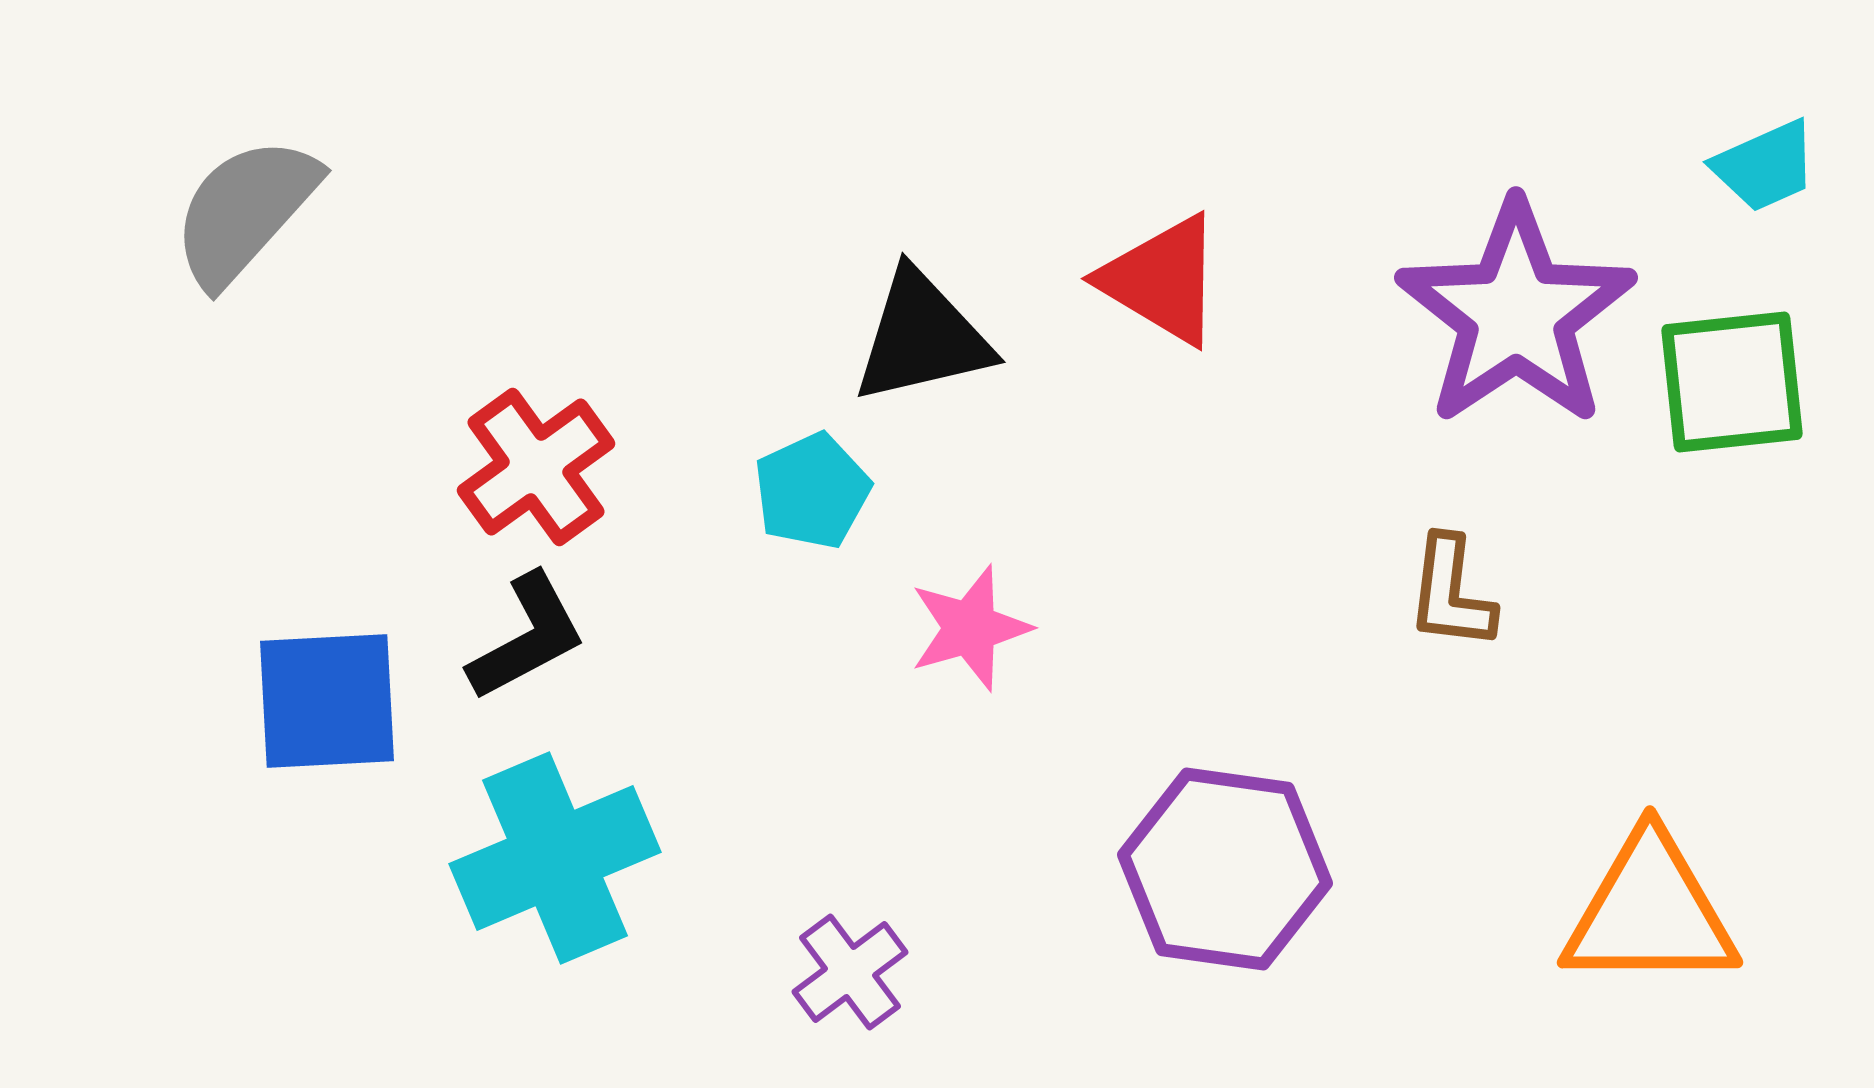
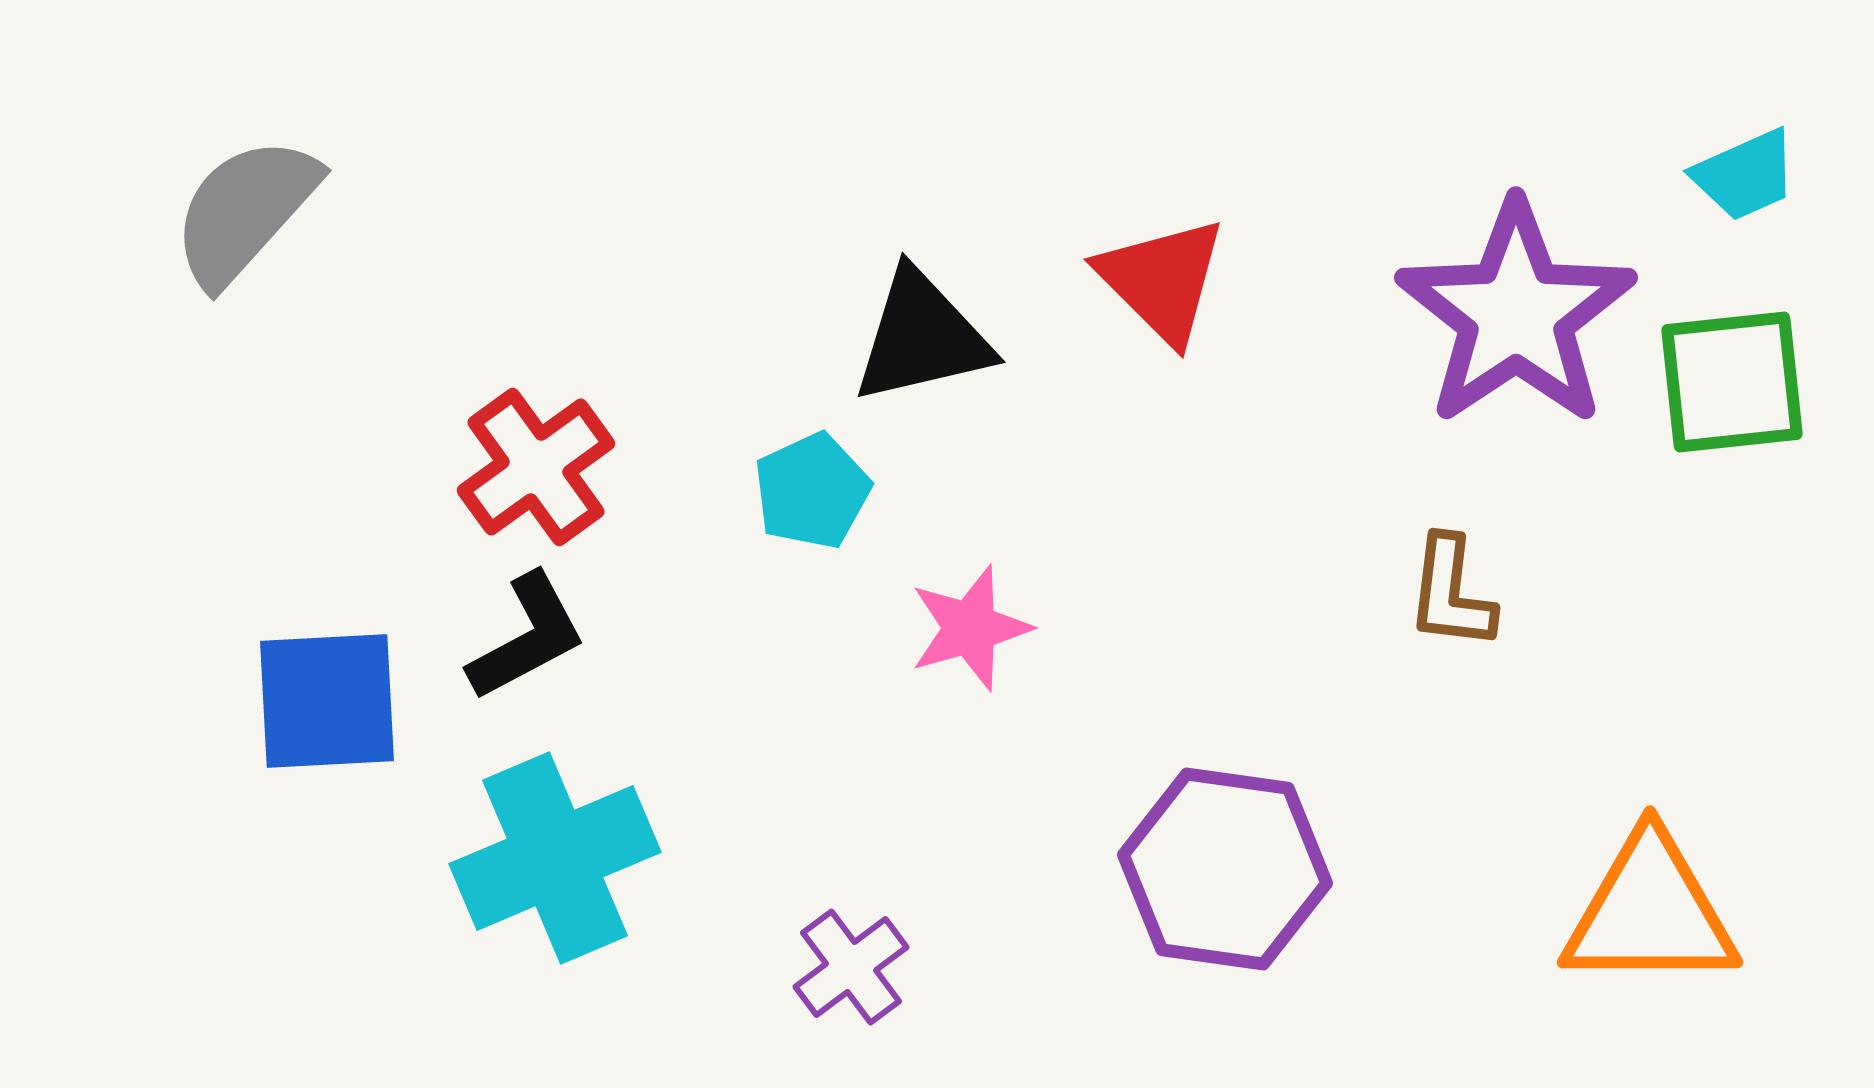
cyan trapezoid: moved 20 px left, 9 px down
red triangle: rotated 14 degrees clockwise
purple cross: moved 1 px right, 5 px up
